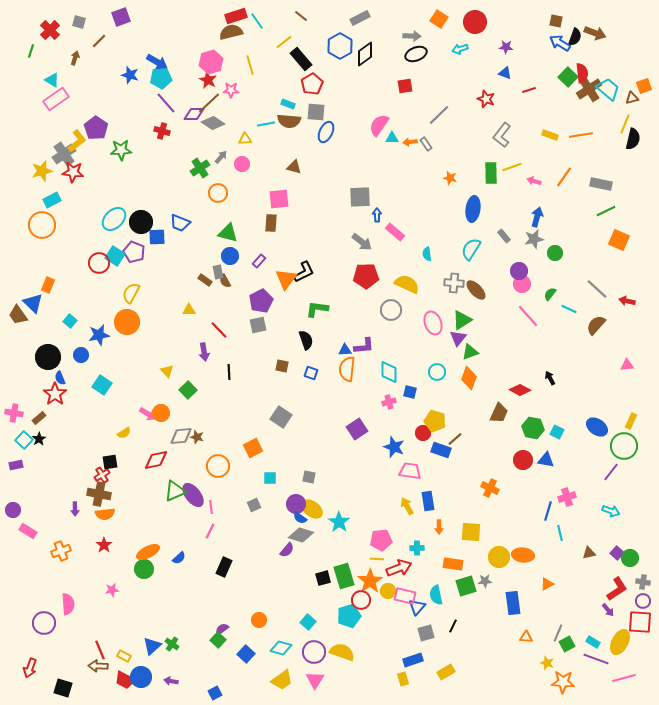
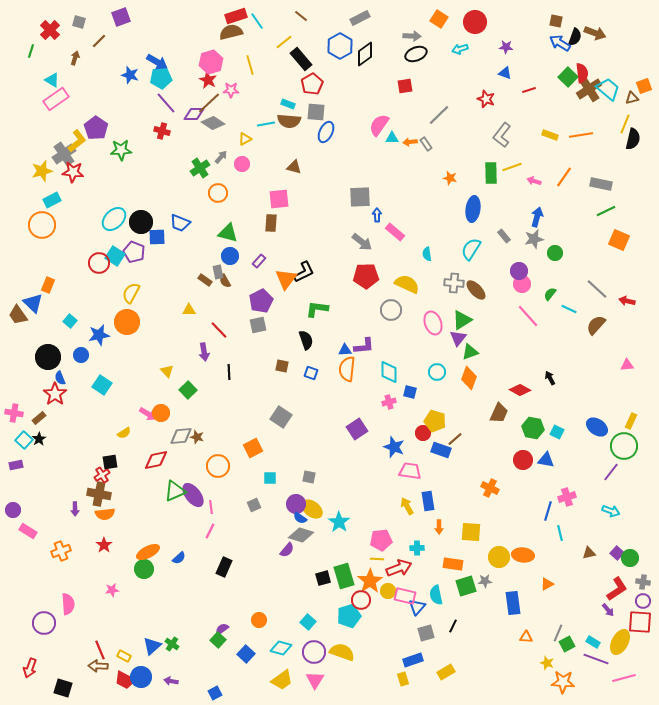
yellow triangle at (245, 139): rotated 24 degrees counterclockwise
